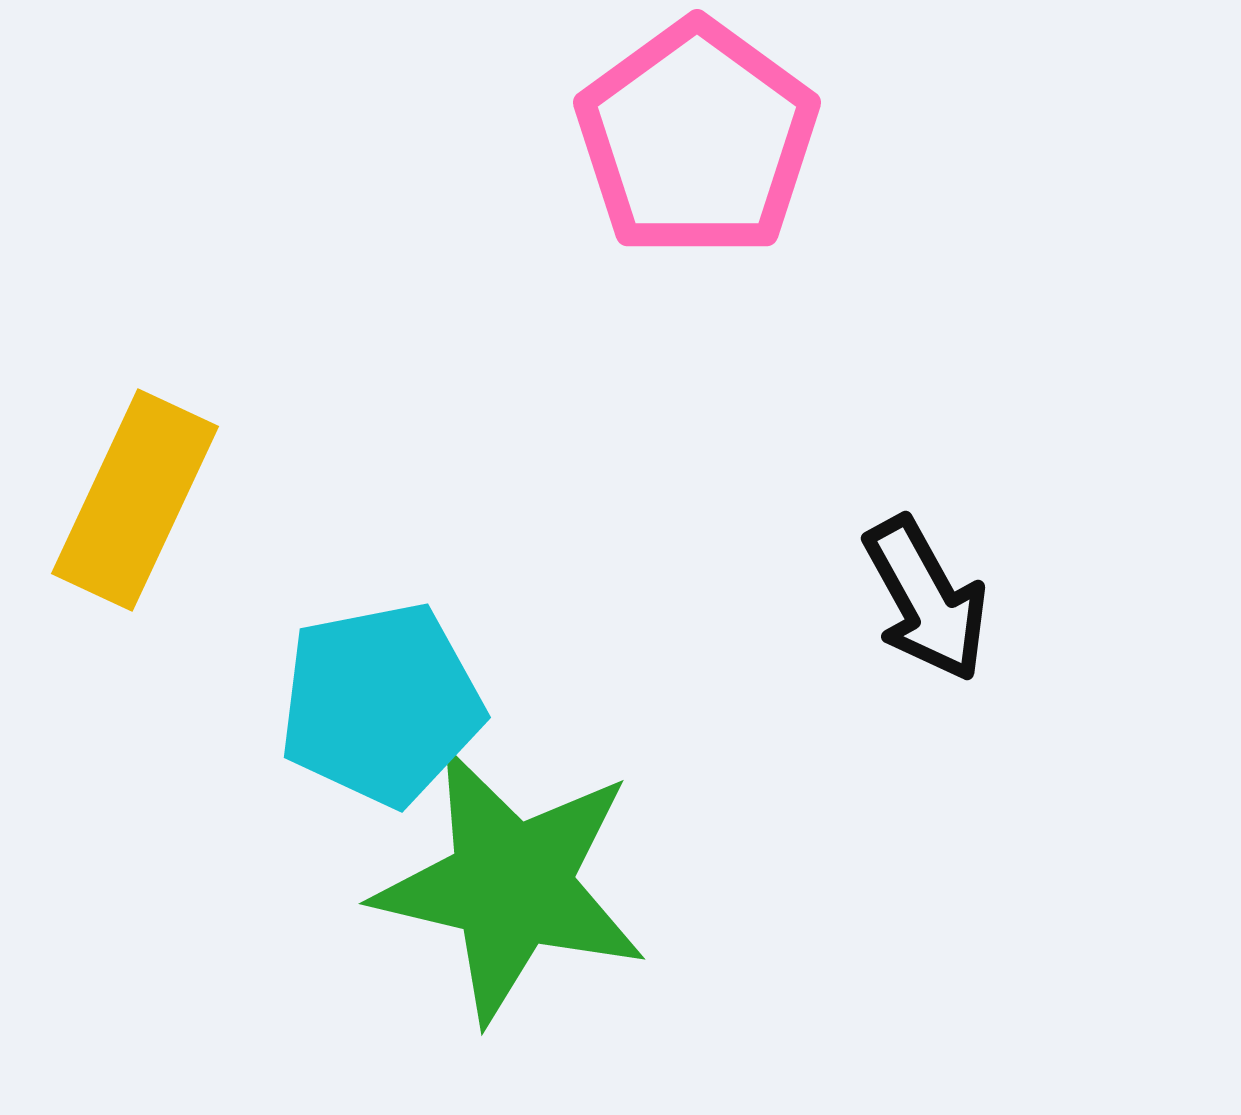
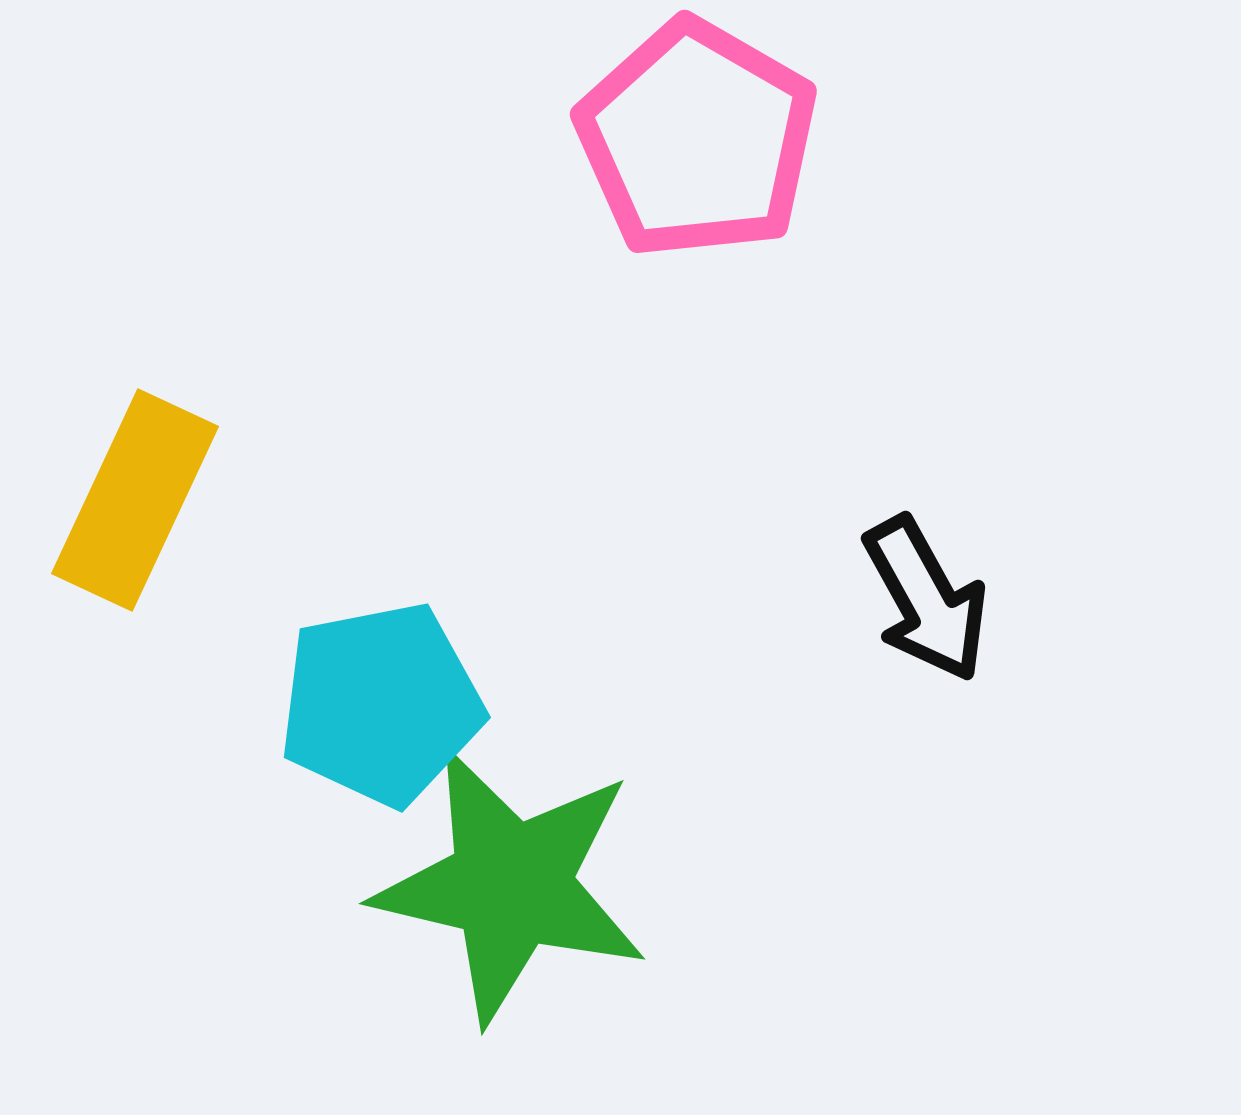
pink pentagon: rotated 6 degrees counterclockwise
